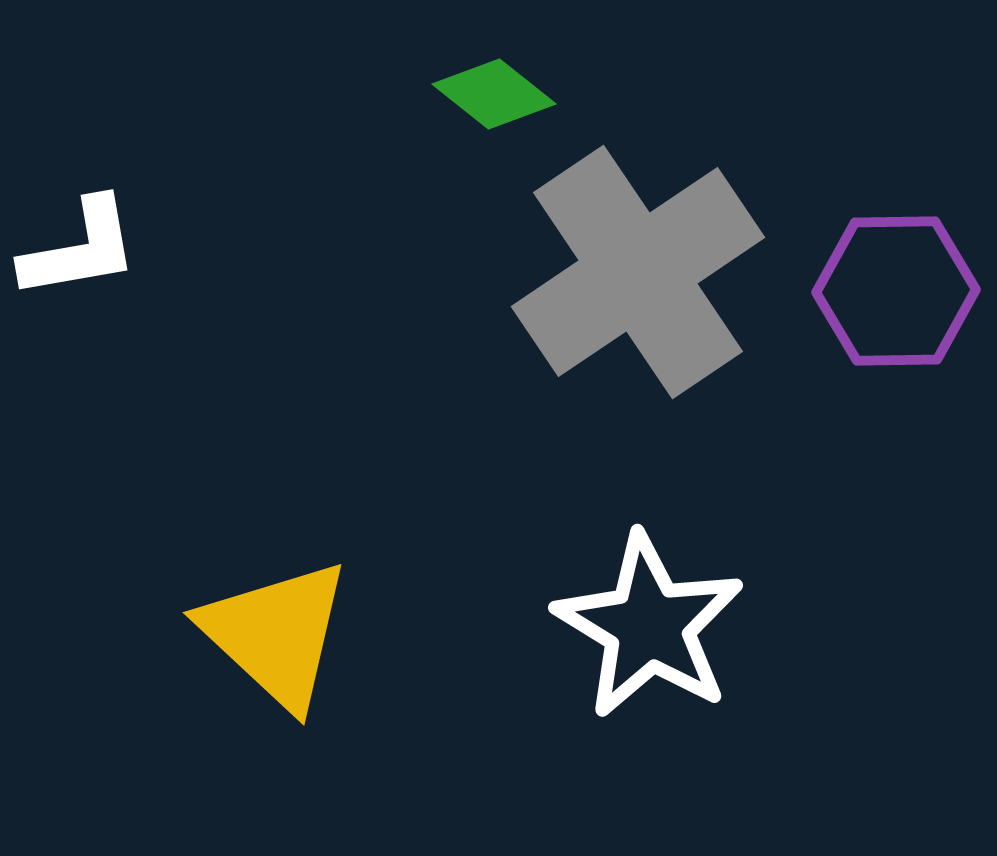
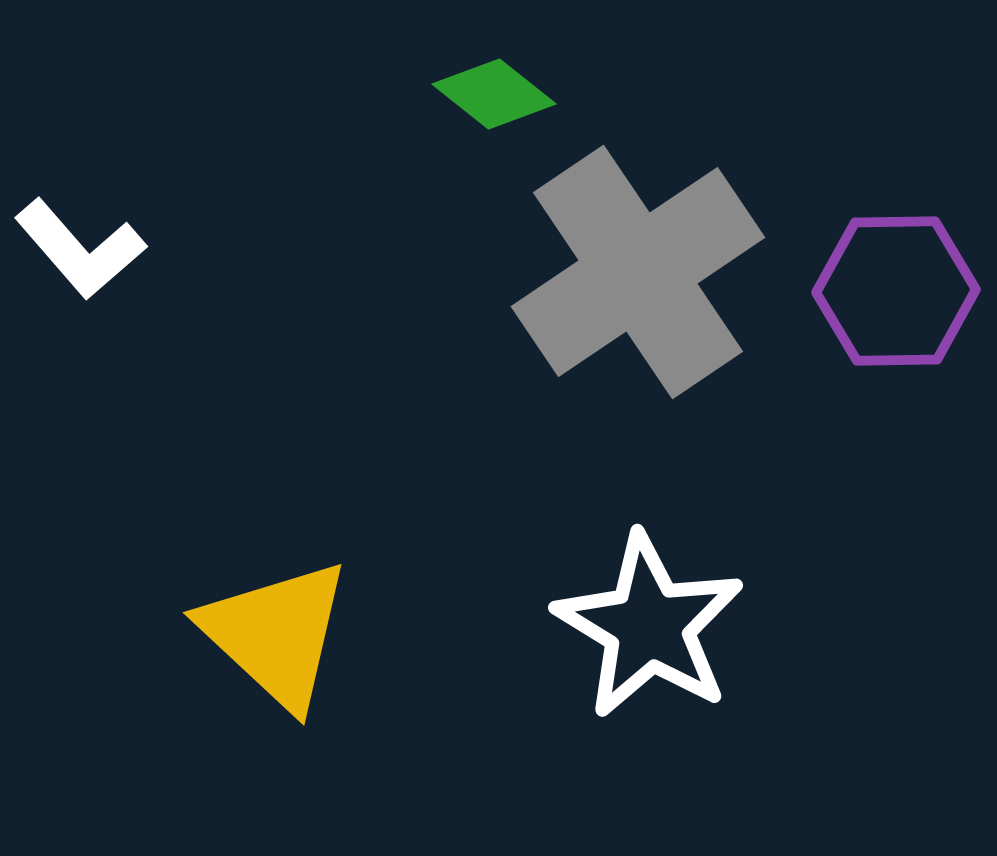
white L-shape: rotated 59 degrees clockwise
